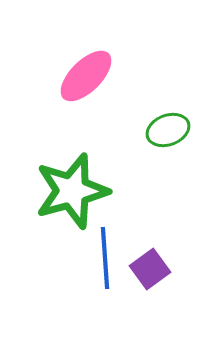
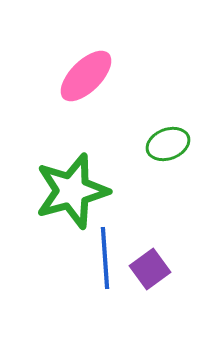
green ellipse: moved 14 px down
